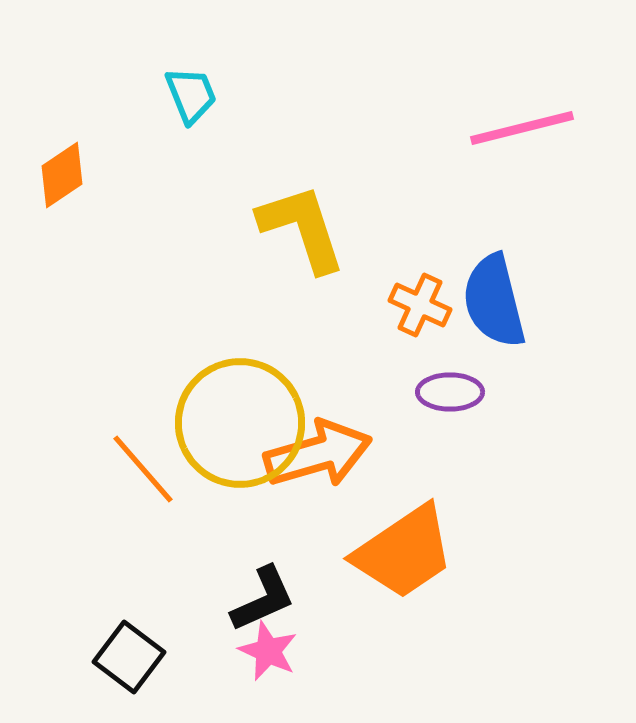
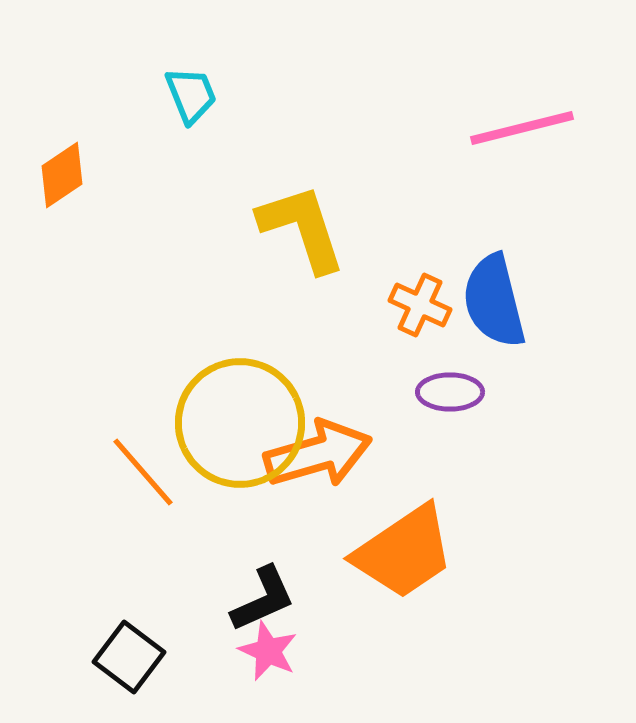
orange line: moved 3 px down
